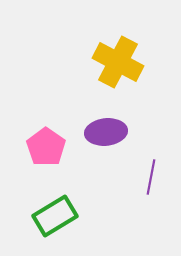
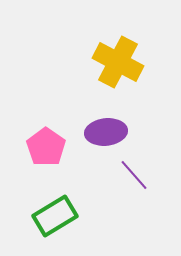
purple line: moved 17 px left, 2 px up; rotated 52 degrees counterclockwise
